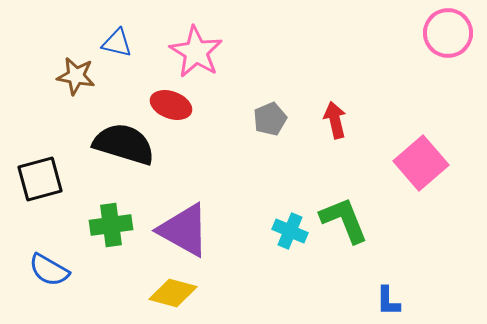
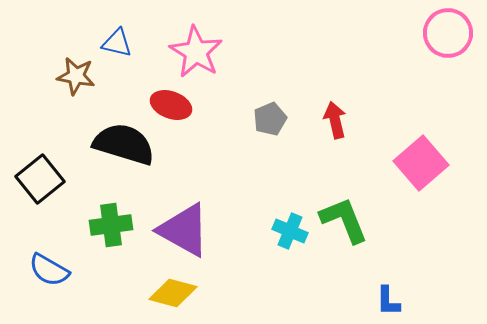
black square: rotated 24 degrees counterclockwise
